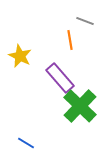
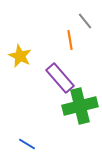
gray line: rotated 30 degrees clockwise
green cross: rotated 32 degrees clockwise
blue line: moved 1 px right, 1 px down
